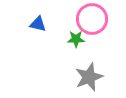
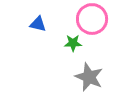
green star: moved 3 px left, 4 px down
gray star: rotated 28 degrees counterclockwise
